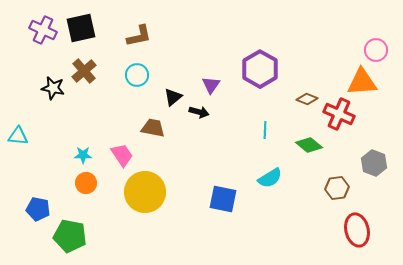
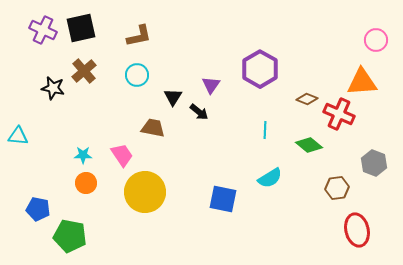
pink circle: moved 10 px up
black triangle: rotated 18 degrees counterclockwise
black arrow: rotated 24 degrees clockwise
